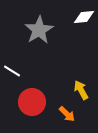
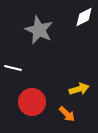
white diamond: rotated 20 degrees counterclockwise
gray star: rotated 16 degrees counterclockwise
white line: moved 1 px right, 3 px up; rotated 18 degrees counterclockwise
yellow arrow: moved 2 px left, 1 px up; rotated 102 degrees clockwise
